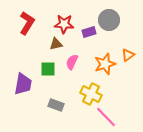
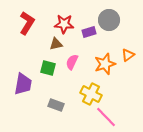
green square: moved 1 px up; rotated 14 degrees clockwise
